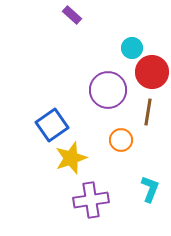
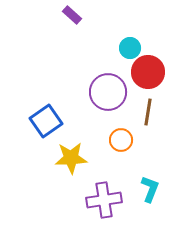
cyan circle: moved 2 px left
red circle: moved 4 px left
purple circle: moved 2 px down
blue square: moved 6 px left, 4 px up
yellow star: rotated 16 degrees clockwise
purple cross: moved 13 px right
